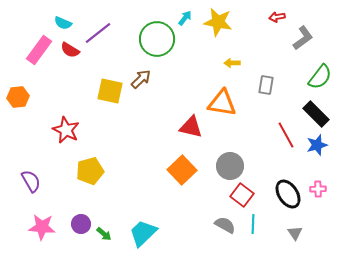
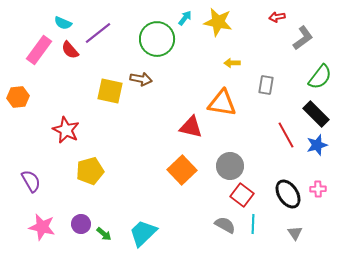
red semicircle: rotated 18 degrees clockwise
brown arrow: rotated 55 degrees clockwise
pink star: rotated 8 degrees clockwise
